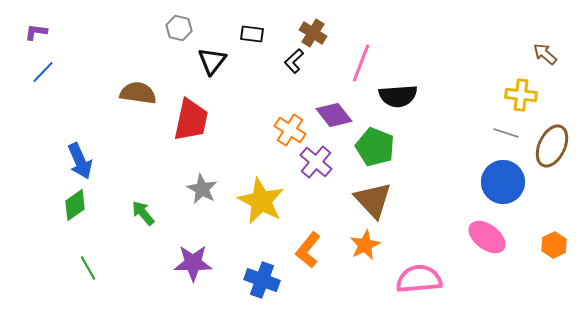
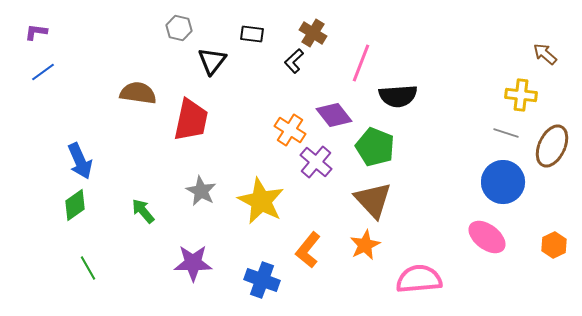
blue line: rotated 10 degrees clockwise
gray star: moved 1 px left, 2 px down
green arrow: moved 2 px up
